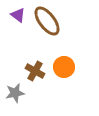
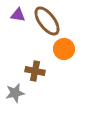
purple triangle: rotated 28 degrees counterclockwise
orange circle: moved 18 px up
brown cross: rotated 18 degrees counterclockwise
